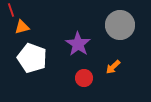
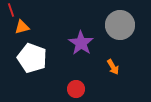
purple star: moved 3 px right, 1 px up
orange arrow: rotated 77 degrees counterclockwise
red circle: moved 8 px left, 11 px down
